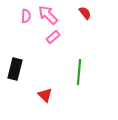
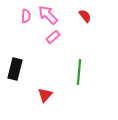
red semicircle: moved 3 px down
red triangle: rotated 28 degrees clockwise
